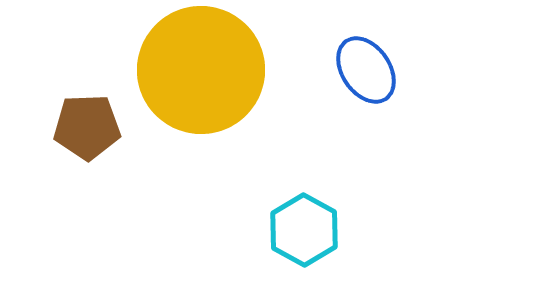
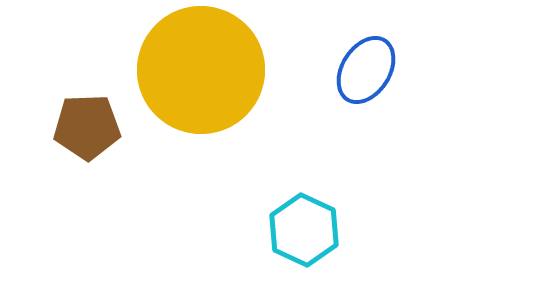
blue ellipse: rotated 66 degrees clockwise
cyan hexagon: rotated 4 degrees counterclockwise
